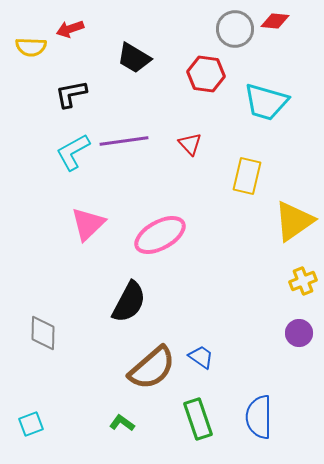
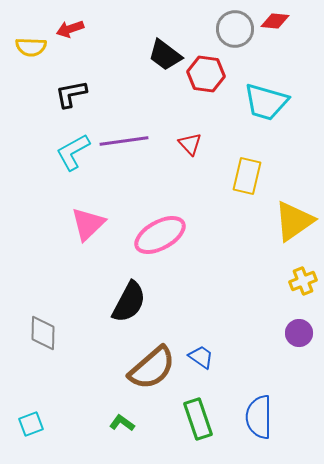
black trapezoid: moved 31 px right, 3 px up; rotated 6 degrees clockwise
